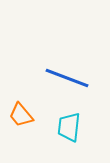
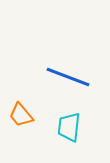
blue line: moved 1 px right, 1 px up
